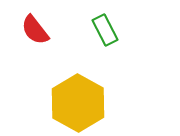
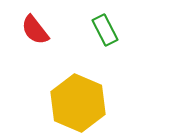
yellow hexagon: rotated 6 degrees counterclockwise
